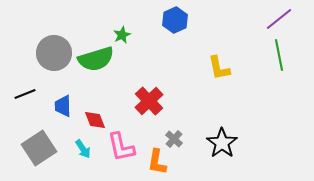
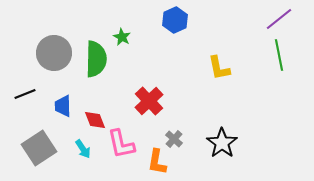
green star: moved 2 px down; rotated 18 degrees counterclockwise
green semicircle: rotated 72 degrees counterclockwise
pink L-shape: moved 3 px up
